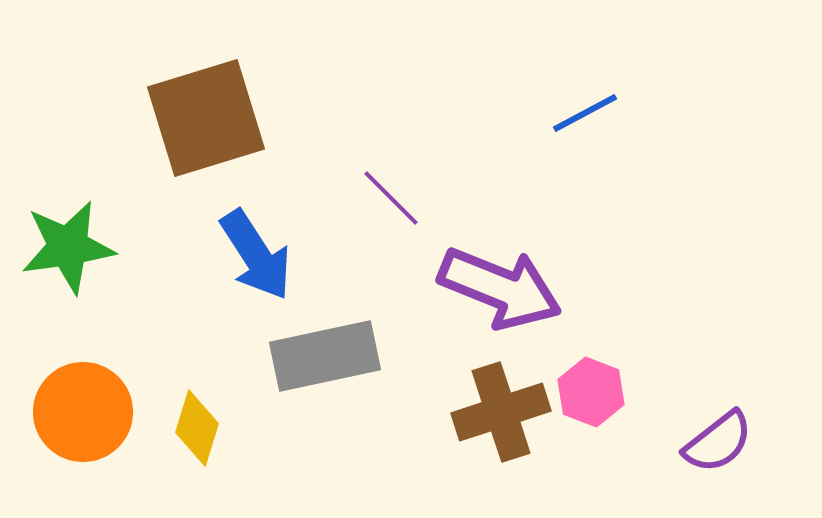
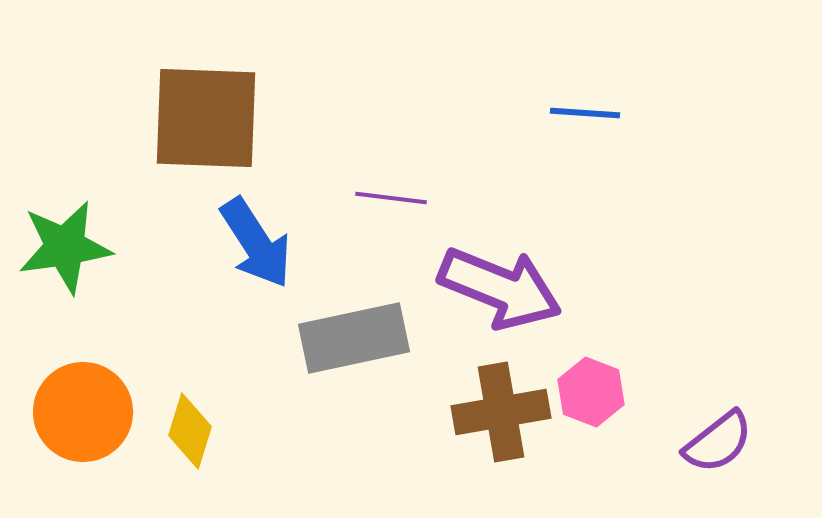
blue line: rotated 32 degrees clockwise
brown square: rotated 19 degrees clockwise
purple line: rotated 38 degrees counterclockwise
green star: moved 3 px left
blue arrow: moved 12 px up
gray rectangle: moved 29 px right, 18 px up
brown cross: rotated 8 degrees clockwise
yellow diamond: moved 7 px left, 3 px down
